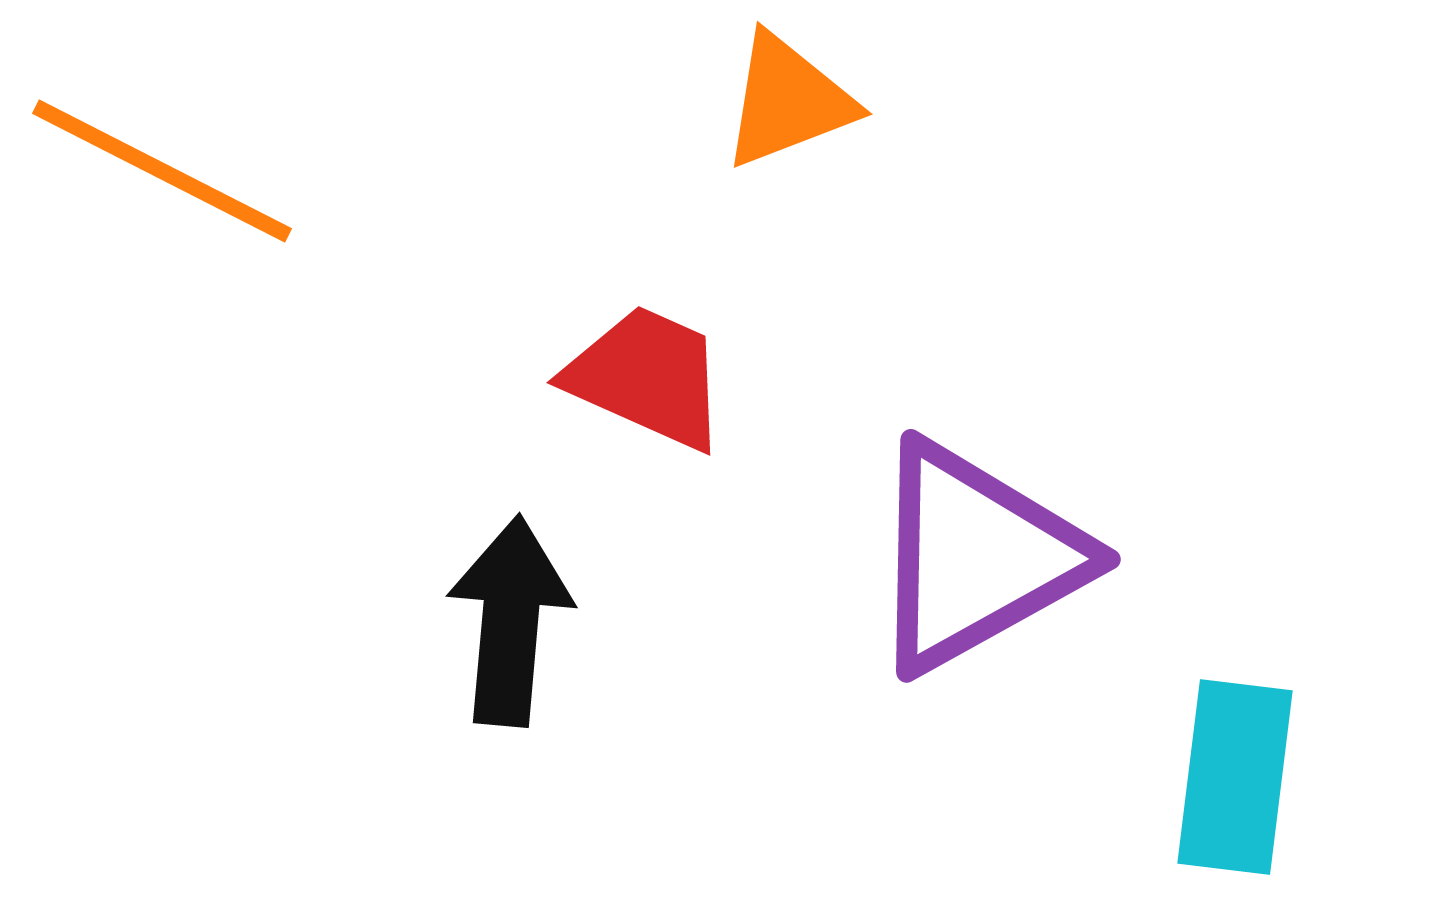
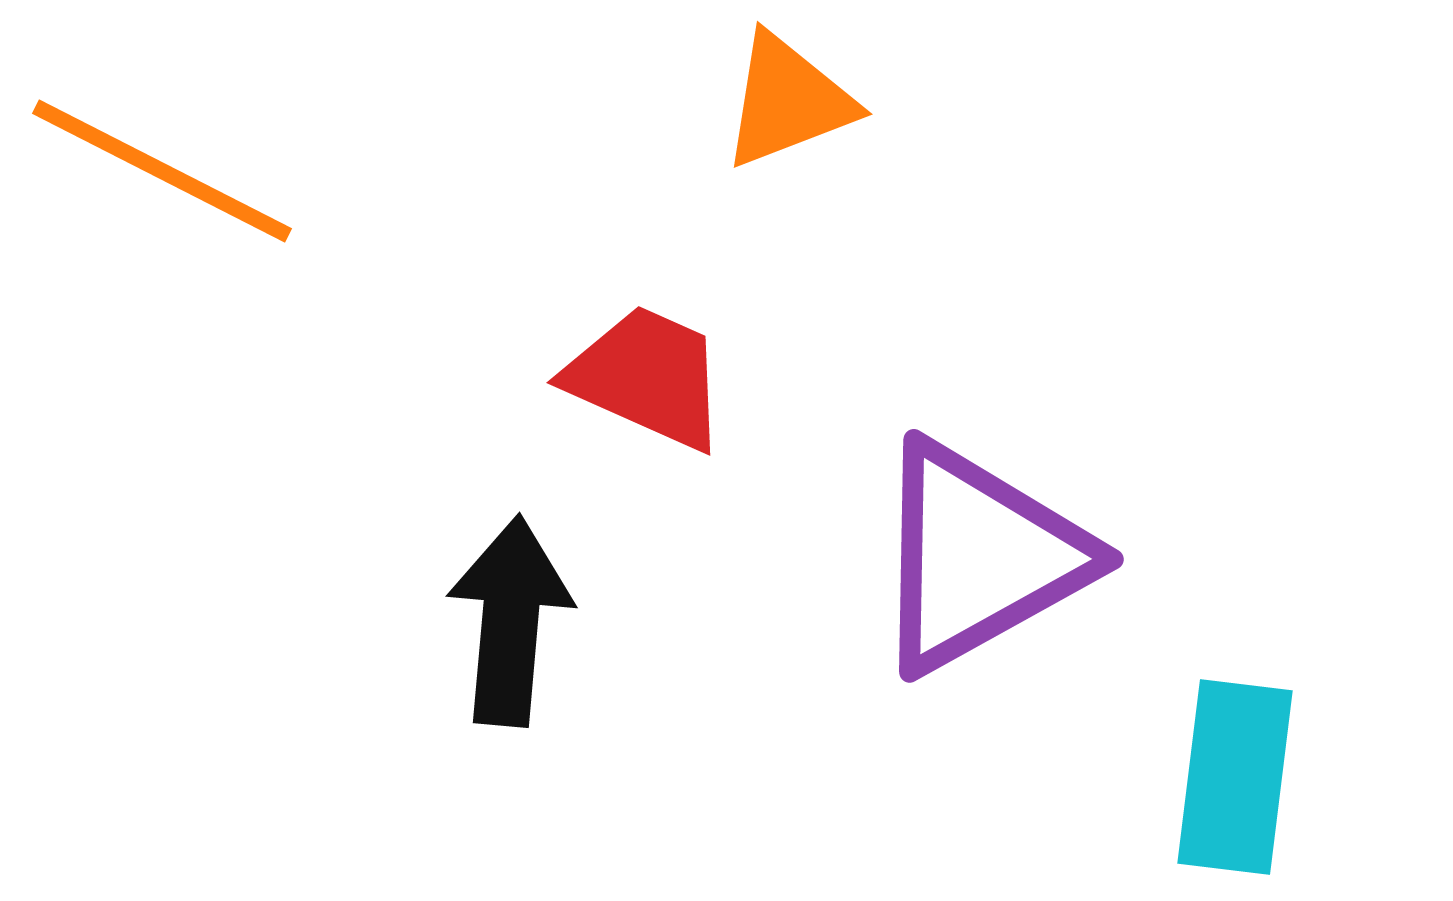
purple triangle: moved 3 px right
